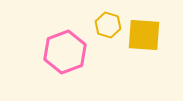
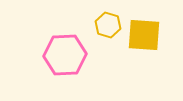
pink hexagon: moved 3 px down; rotated 18 degrees clockwise
